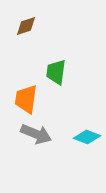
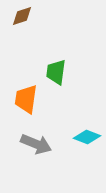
brown diamond: moved 4 px left, 10 px up
gray arrow: moved 10 px down
